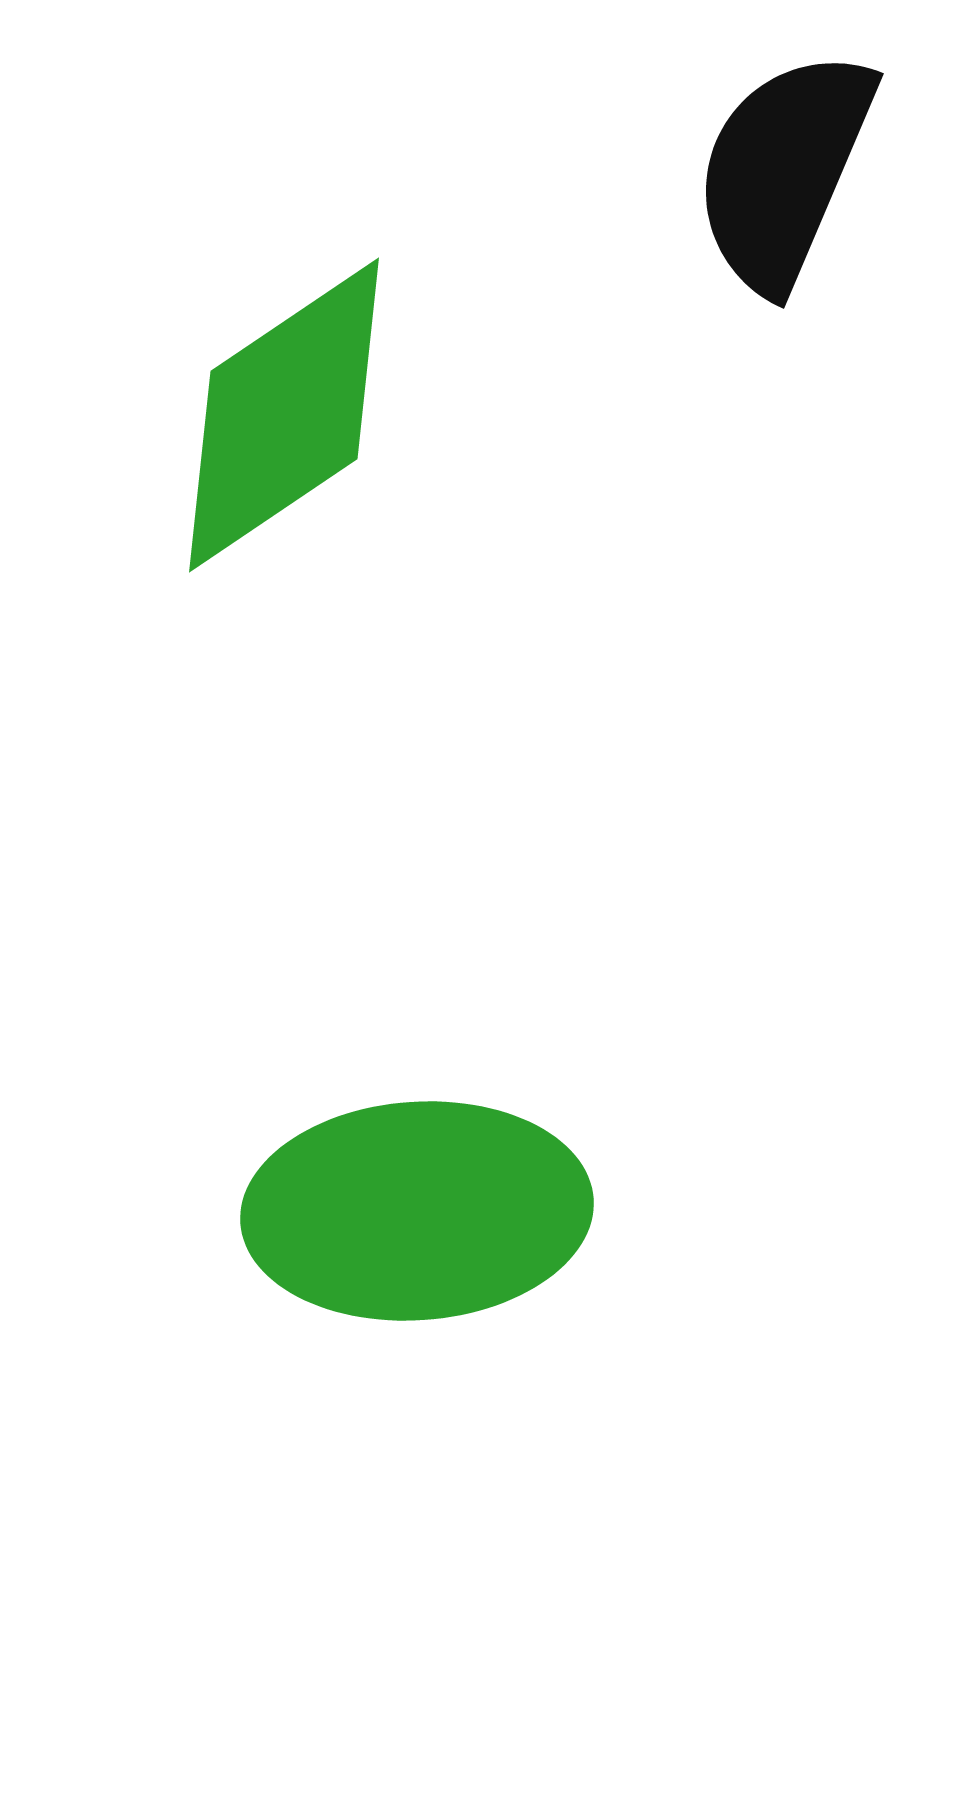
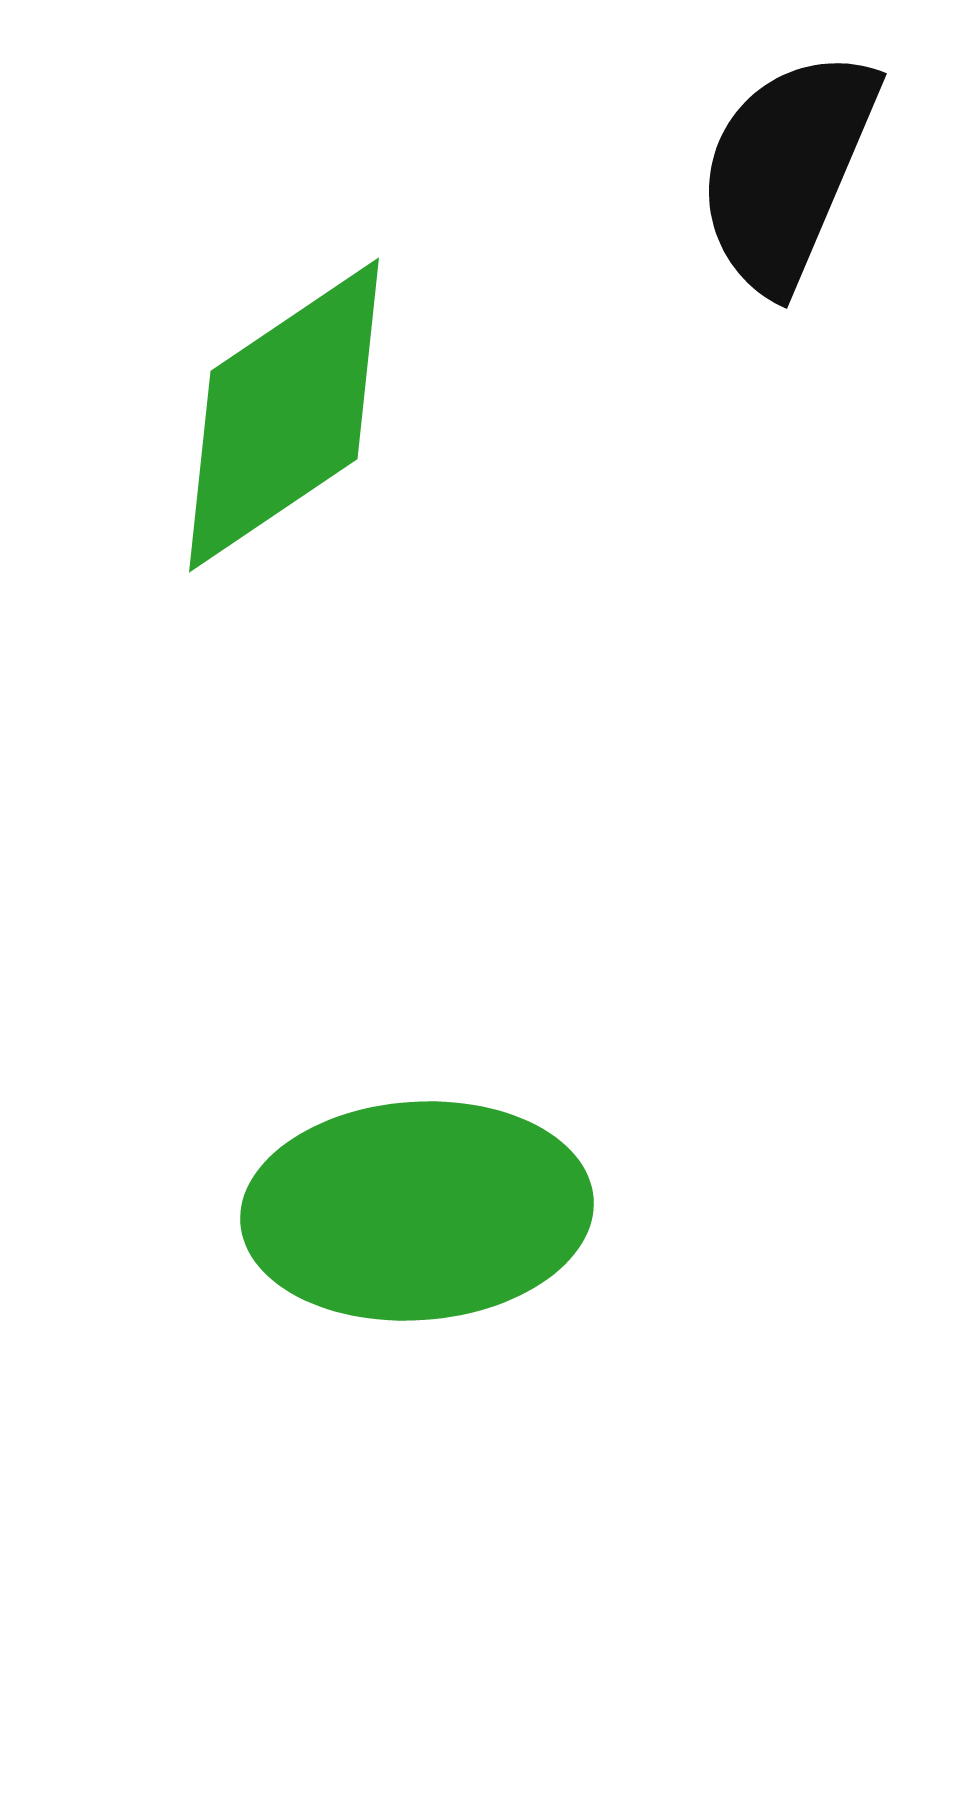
black semicircle: moved 3 px right
